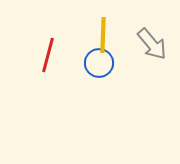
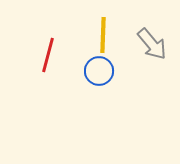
blue circle: moved 8 px down
